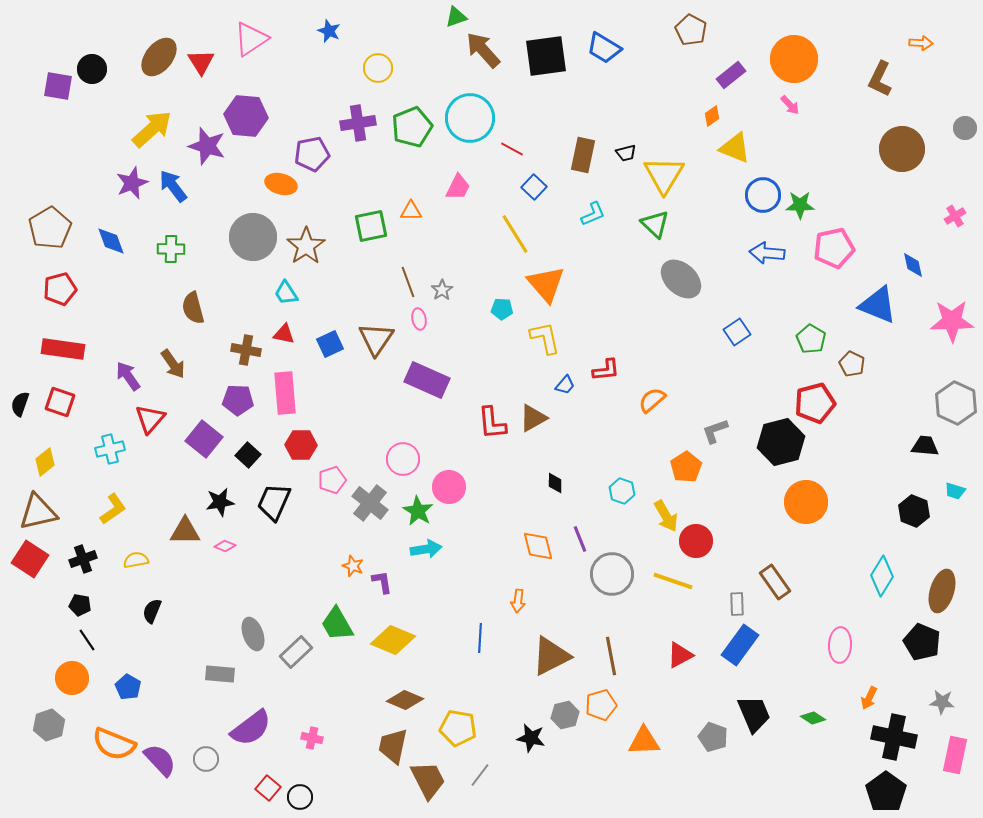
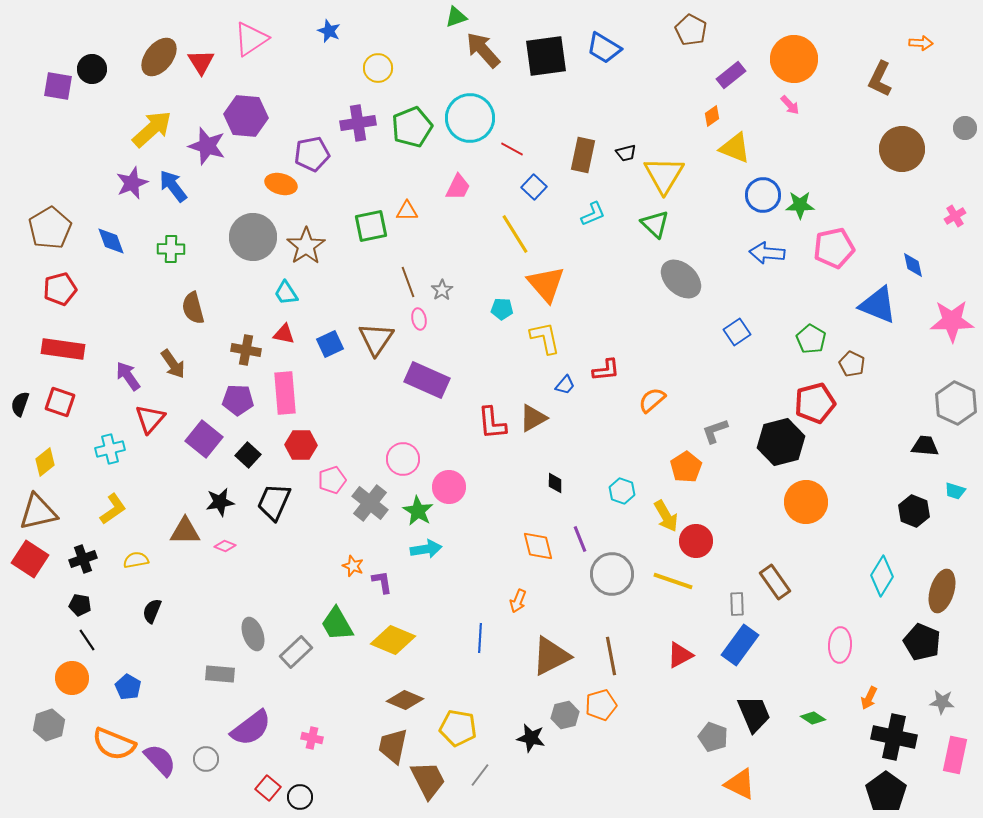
orange triangle at (411, 211): moved 4 px left
orange arrow at (518, 601): rotated 15 degrees clockwise
orange triangle at (644, 741): moved 96 px right, 43 px down; rotated 28 degrees clockwise
